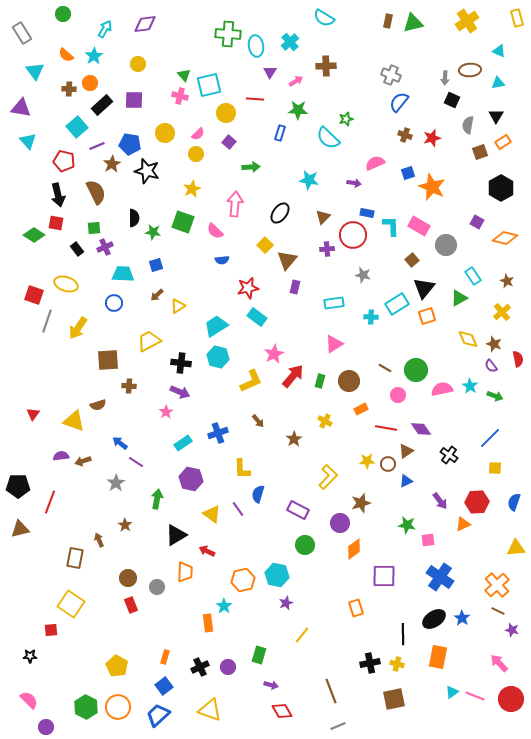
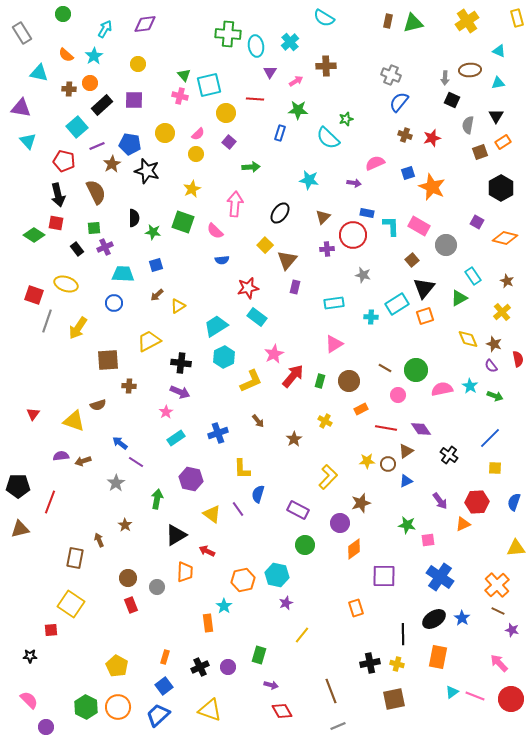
cyan triangle at (35, 71): moved 4 px right, 2 px down; rotated 42 degrees counterclockwise
orange square at (427, 316): moved 2 px left
cyan hexagon at (218, 357): moved 6 px right; rotated 20 degrees clockwise
cyan rectangle at (183, 443): moved 7 px left, 5 px up
